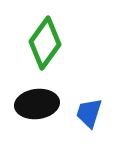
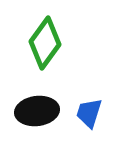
black ellipse: moved 7 px down
